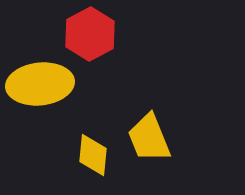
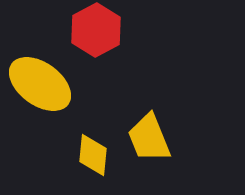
red hexagon: moved 6 px right, 4 px up
yellow ellipse: rotated 42 degrees clockwise
